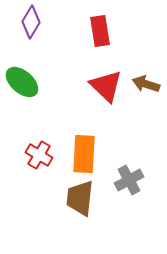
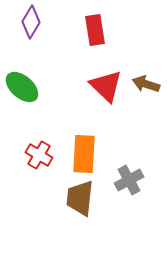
red rectangle: moved 5 px left, 1 px up
green ellipse: moved 5 px down
